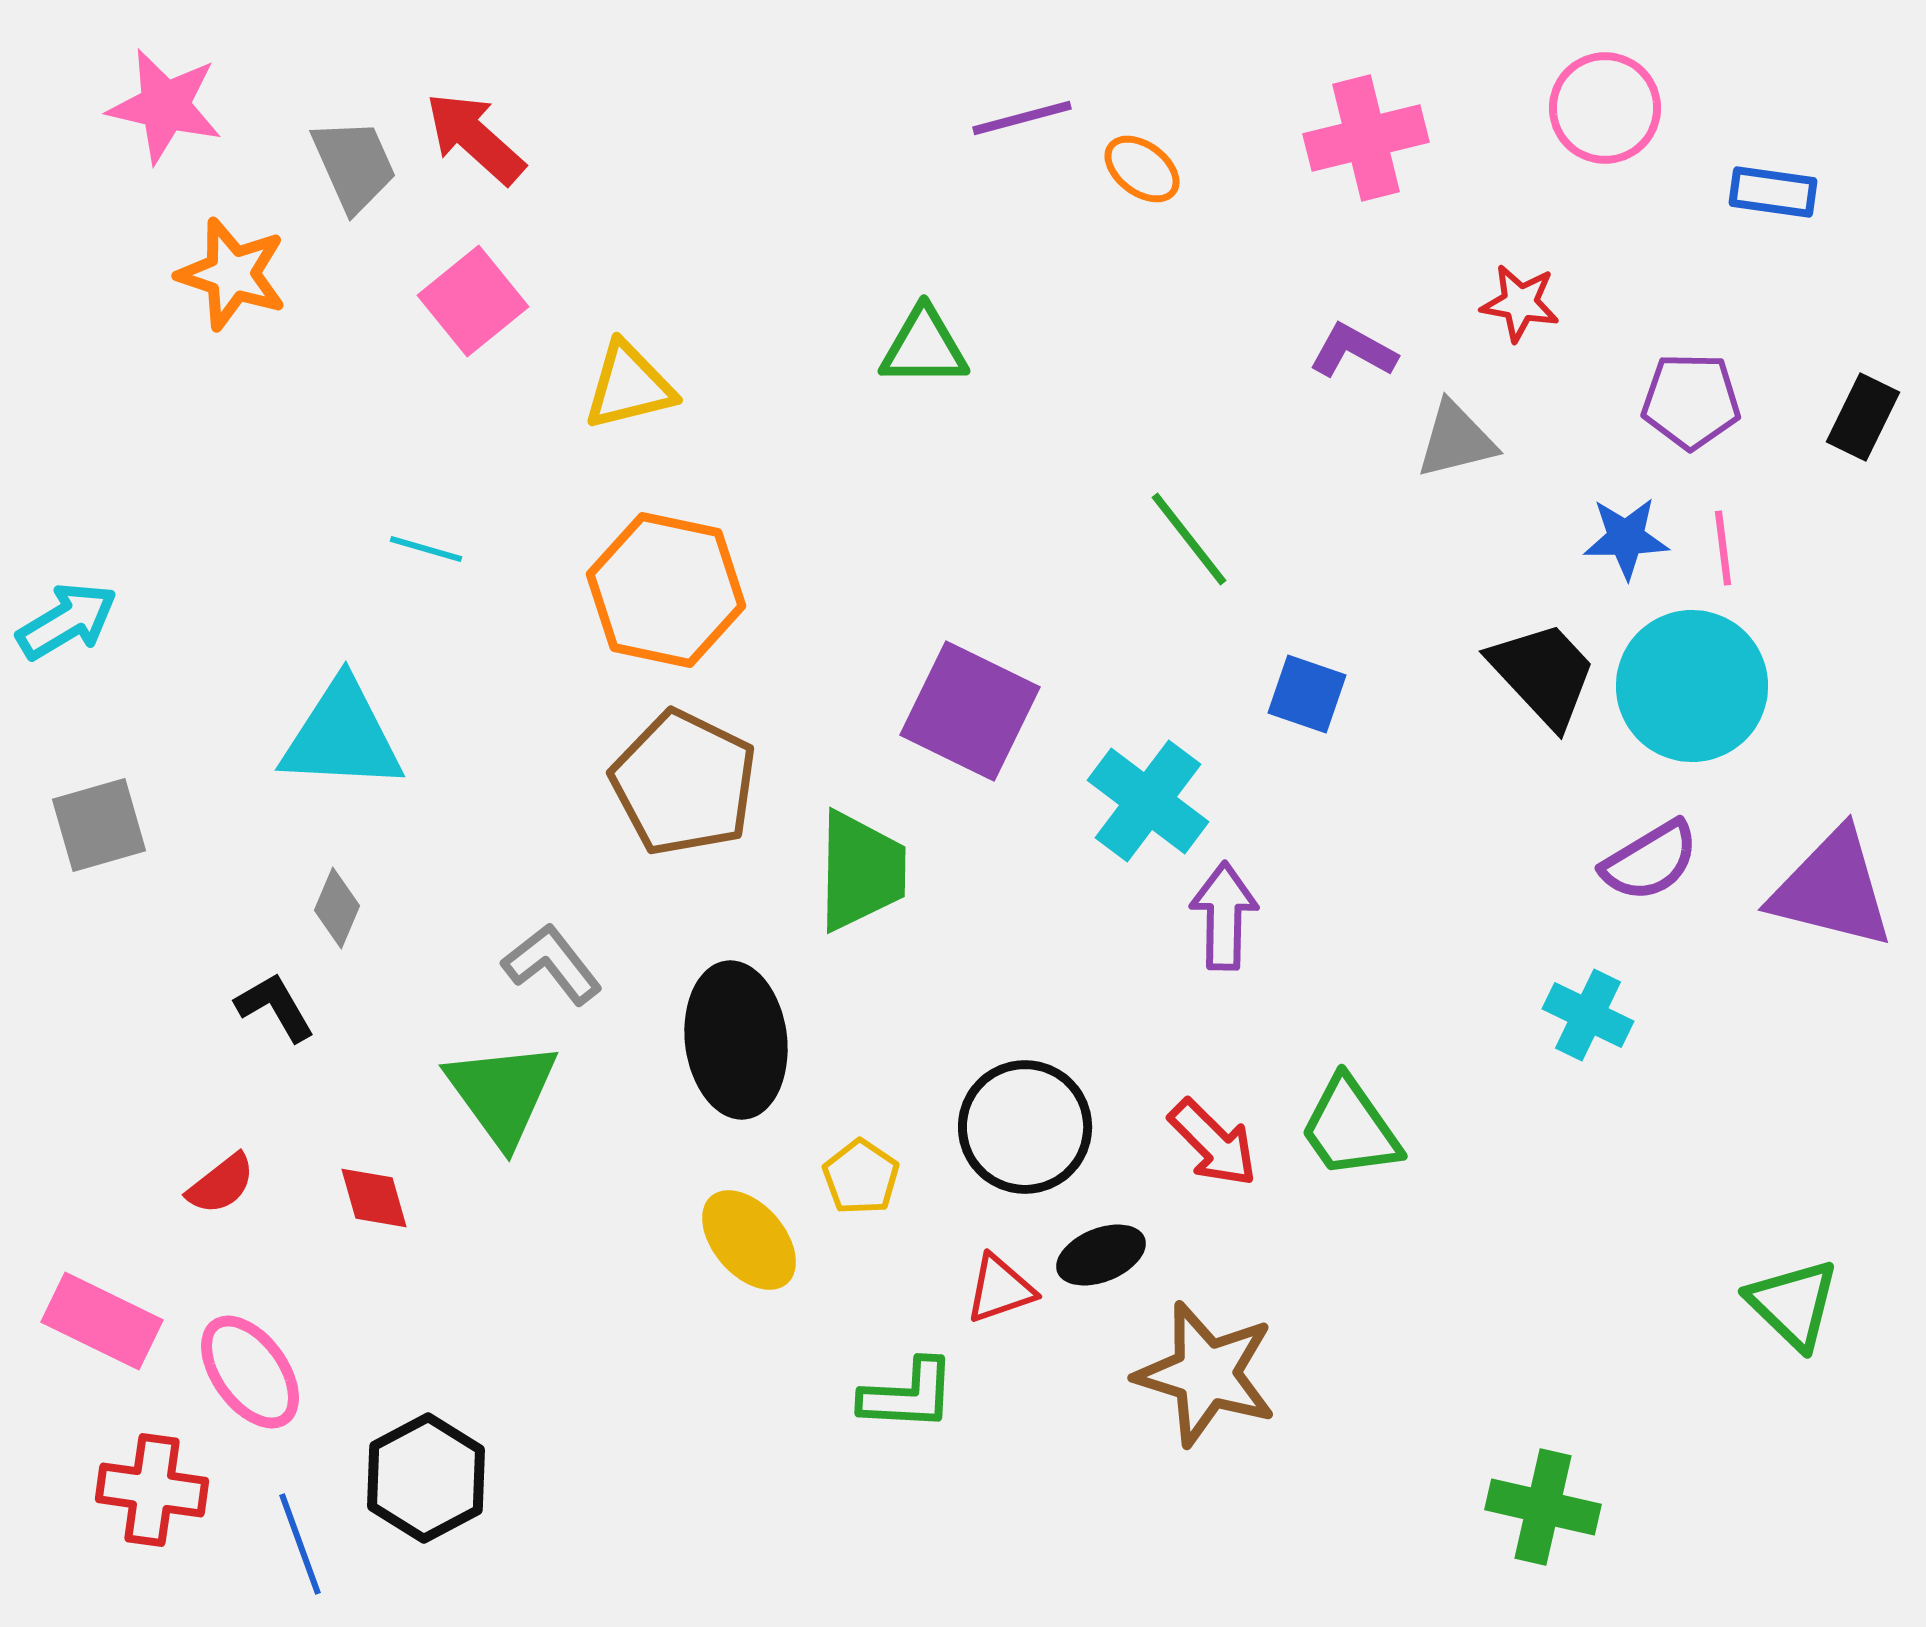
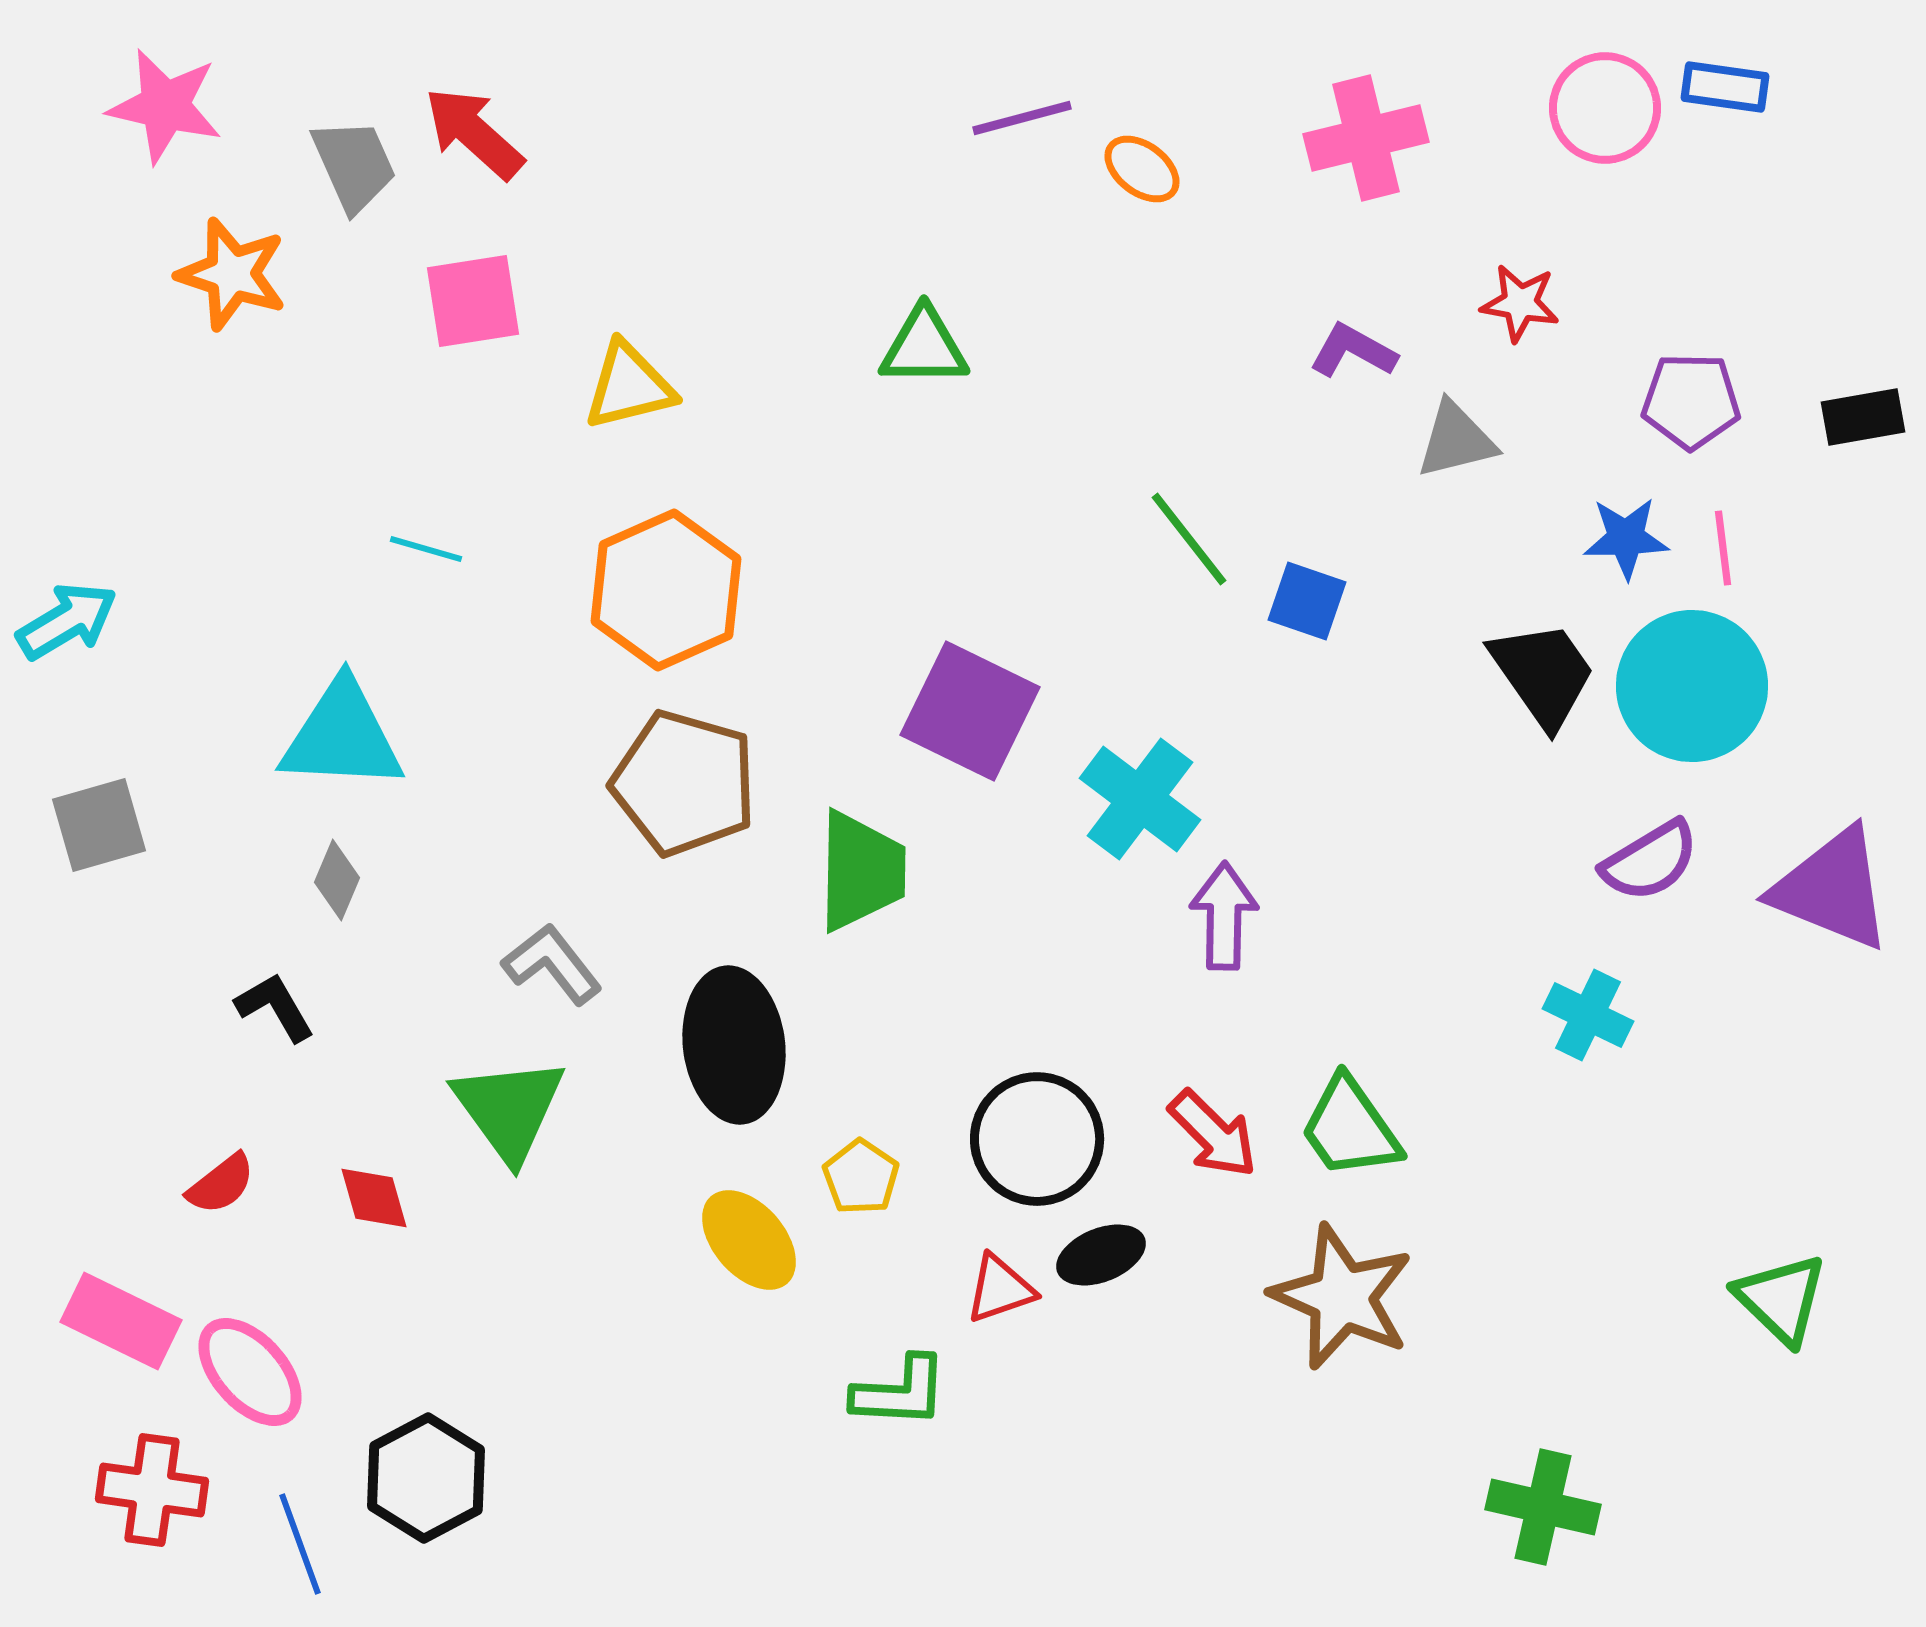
red arrow at (475, 138): moved 1 px left, 5 px up
blue rectangle at (1773, 192): moved 48 px left, 105 px up
pink square at (473, 301): rotated 30 degrees clockwise
black rectangle at (1863, 417): rotated 54 degrees clockwise
orange hexagon at (666, 590): rotated 24 degrees clockwise
black trapezoid at (1543, 674): rotated 8 degrees clockwise
blue square at (1307, 694): moved 93 px up
brown pentagon at (684, 783): rotated 10 degrees counterclockwise
cyan cross at (1148, 801): moved 8 px left, 2 px up
purple triangle at (1832, 889): rotated 8 degrees clockwise
gray diamond at (337, 908): moved 28 px up
black ellipse at (736, 1040): moved 2 px left, 5 px down
green triangle at (502, 1093): moved 7 px right, 16 px down
black circle at (1025, 1127): moved 12 px right, 12 px down
red arrow at (1213, 1143): moved 9 px up
green triangle at (1793, 1304): moved 12 px left, 5 px up
pink rectangle at (102, 1321): moved 19 px right
pink ellipse at (250, 1372): rotated 6 degrees counterclockwise
brown star at (1206, 1374): moved 136 px right, 77 px up; rotated 7 degrees clockwise
green L-shape at (908, 1395): moved 8 px left, 3 px up
